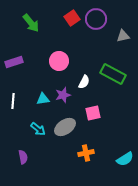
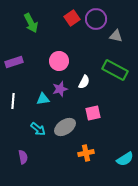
green arrow: rotated 12 degrees clockwise
gray triangle: moved 7 px left; rotated 24 degrees clockwise
green rectangle: moved 2 px right, 4 px up
purple star: moved 3 px left, 6 px up
